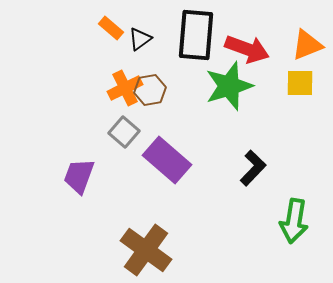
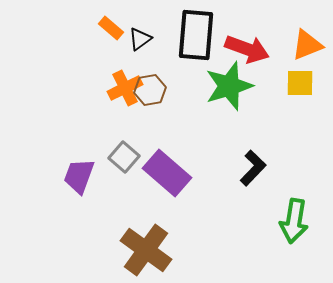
gray square: moved 25 px down
purple rectangle: moved 13 px down
